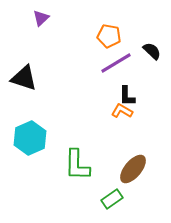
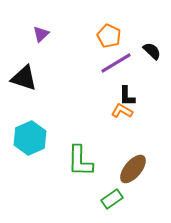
purple triangle: moved 16 px down
orange pentagon: rotated 15 degrees clockwise
green L-shape: moved 3 px right, 4 px up
